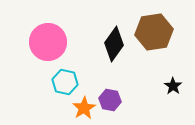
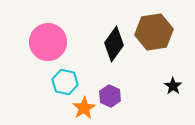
purple hexagon: moved 4 px up; rotated 15 degrees clockwise
